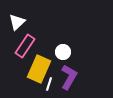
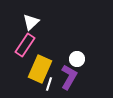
white triangle: moved 14 px right
pink rectangle: moved 1 px up
white circle: moved 14 px right, 7 px down
yellow rectangle: moved 1 px right
